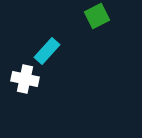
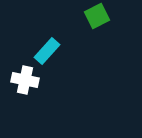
white cross: moved 1 px down
